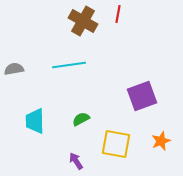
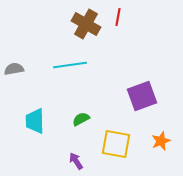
red line: moved 3 px down
brown cross: moved 3 px right, 3 px down
cyan line: moved 1 px right
